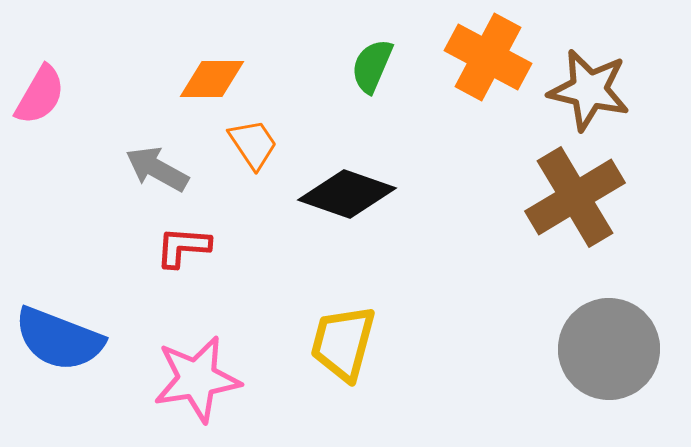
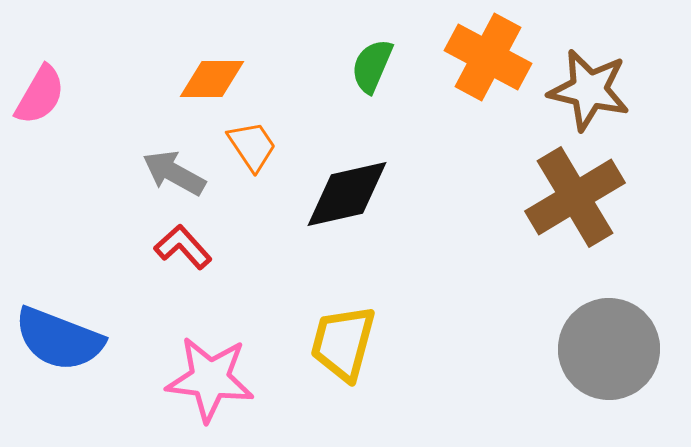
orange trapezoid: moved 1 px left, 2 px down
gray arrow: moved 17 px right, 4 px down
black diamond: rotated 32 degrees counterclockwise
red L-shape: rotated 44 degrees clockwise
pink star: moved 13 px right; rotated 16 degrees clockwise
